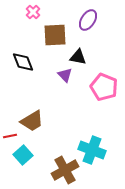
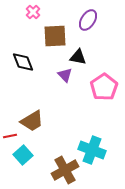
brown square: moved 1 px down
pink pentagon: rotated 16 degrees clockwise
